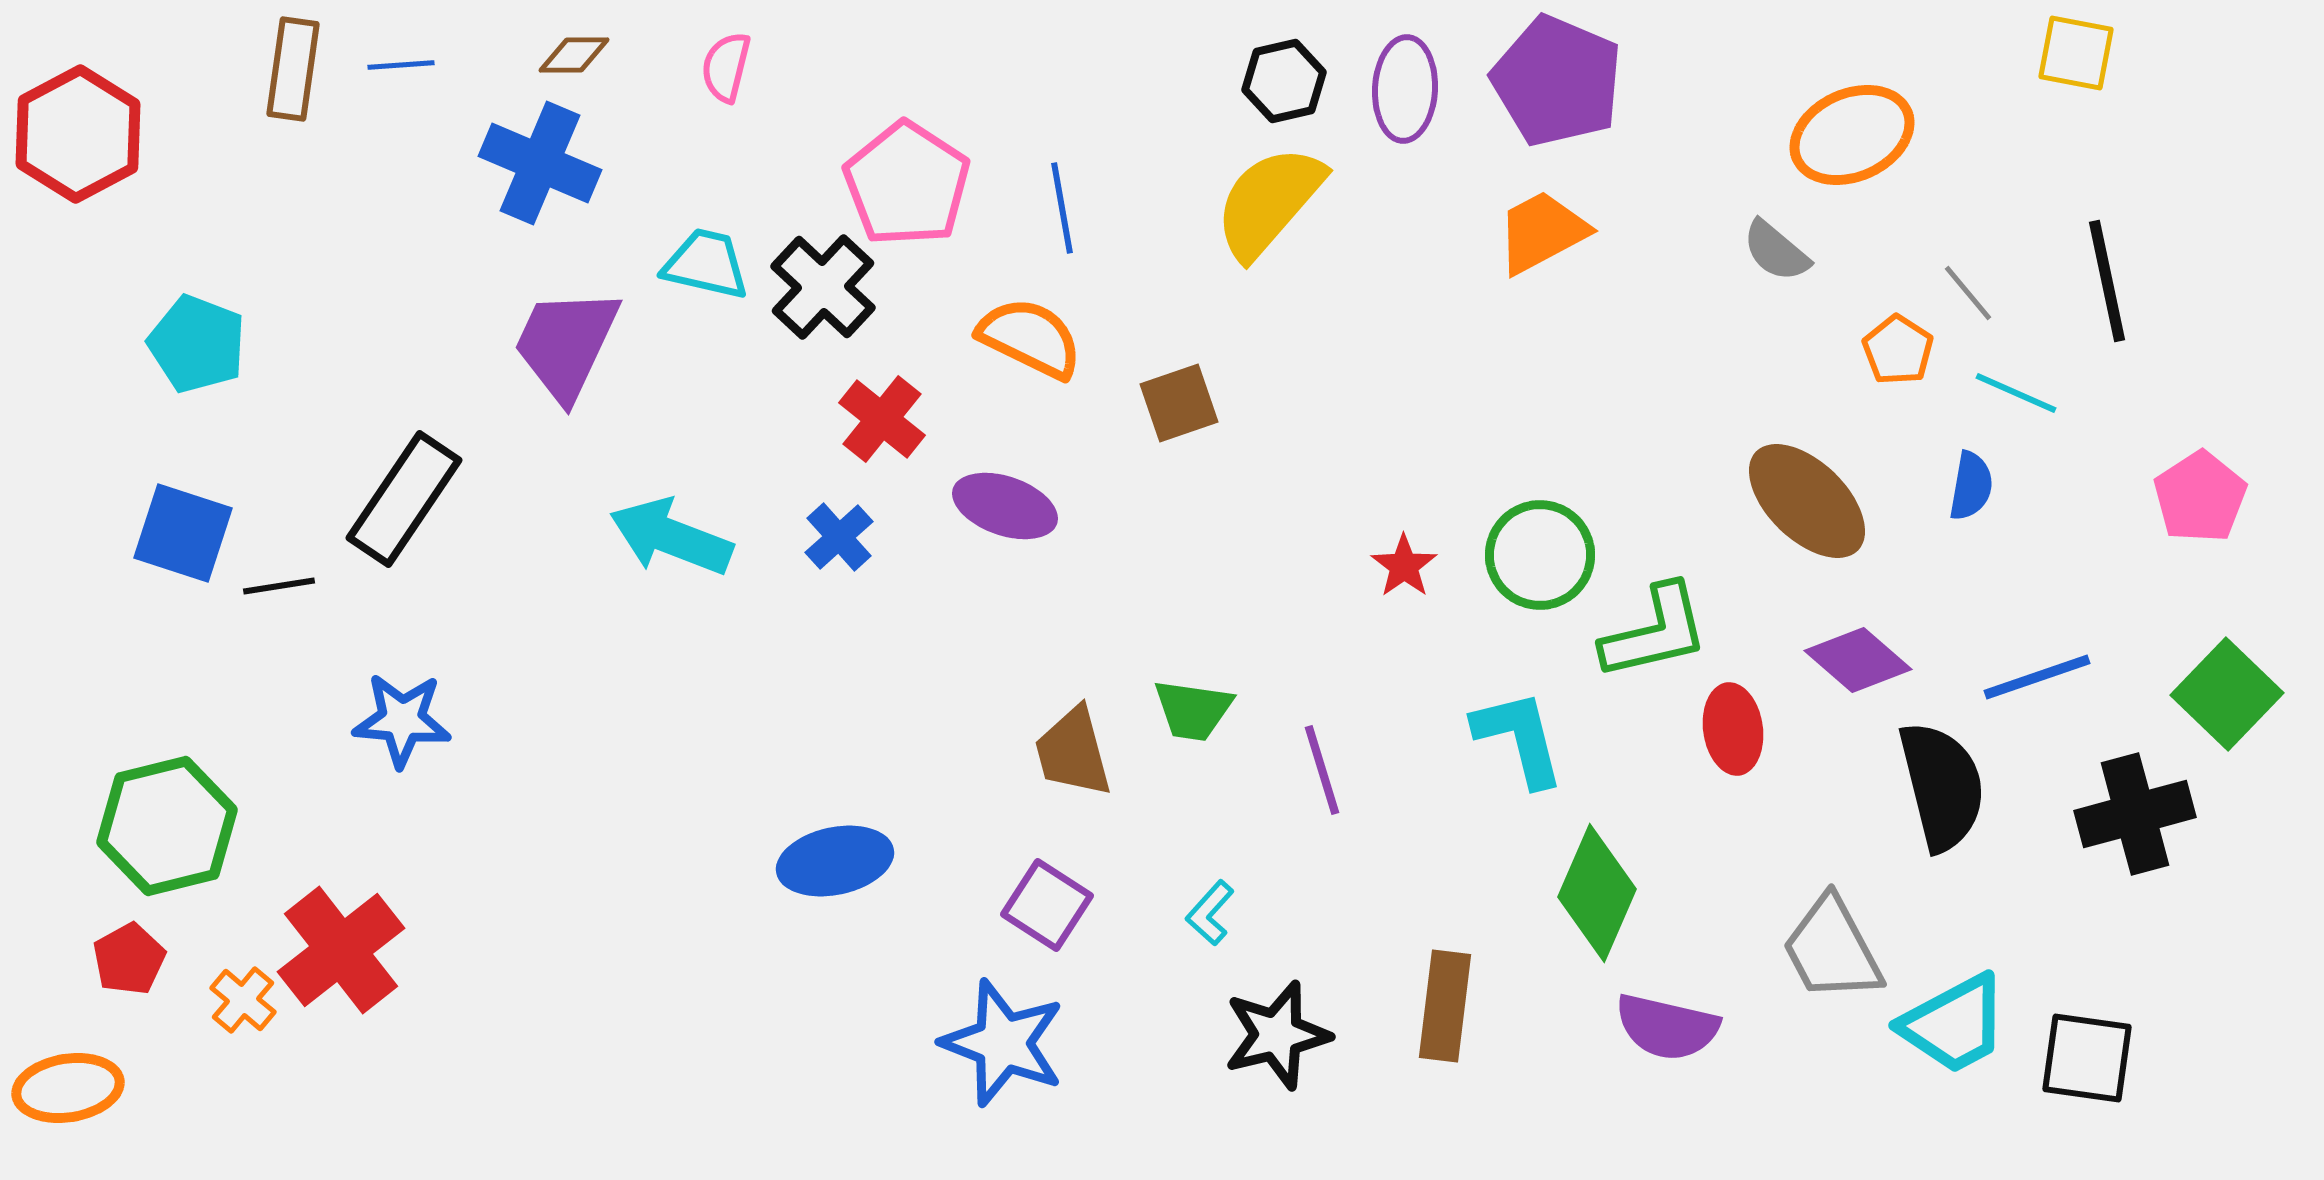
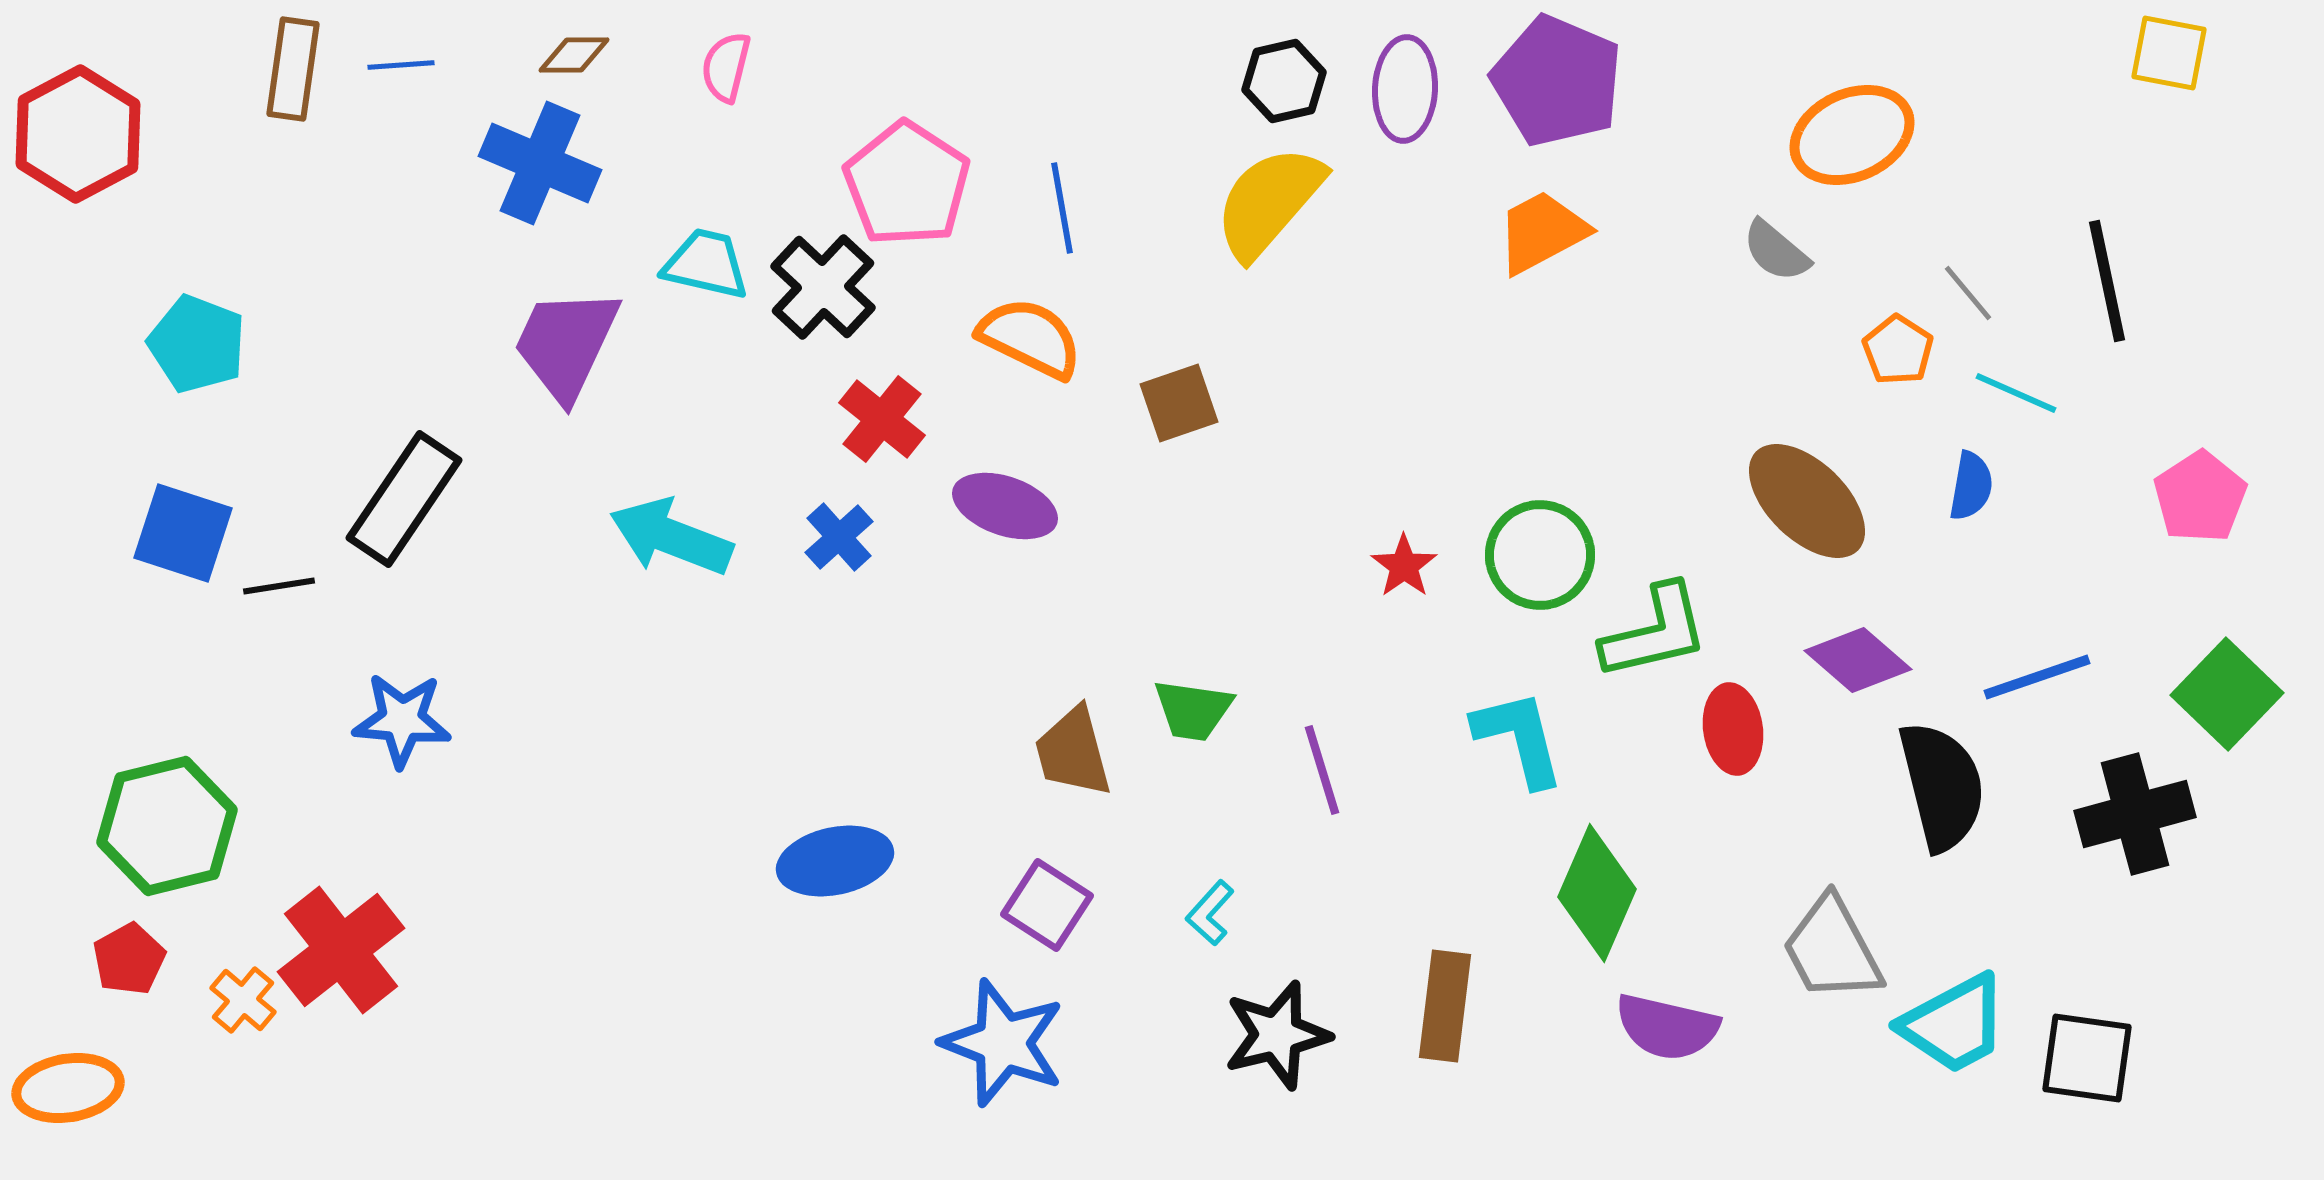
yellow square at (2076, 53): moved 93 px right
